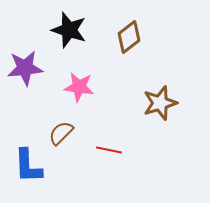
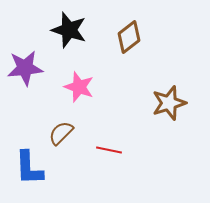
pink star: rotated 12 degrees clockwise
brown star: moved 9 px right
blue L-shape: moved 1 px right, 2 px down
